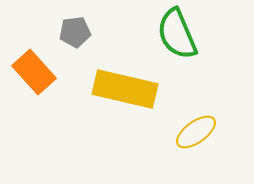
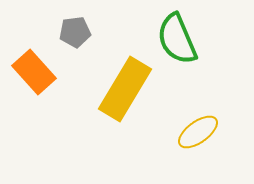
green semicircle: moved 5 px down
yellow rectangle: rotated 72 degrees counterclockwise
yellow ellipse: moved 2 px right
